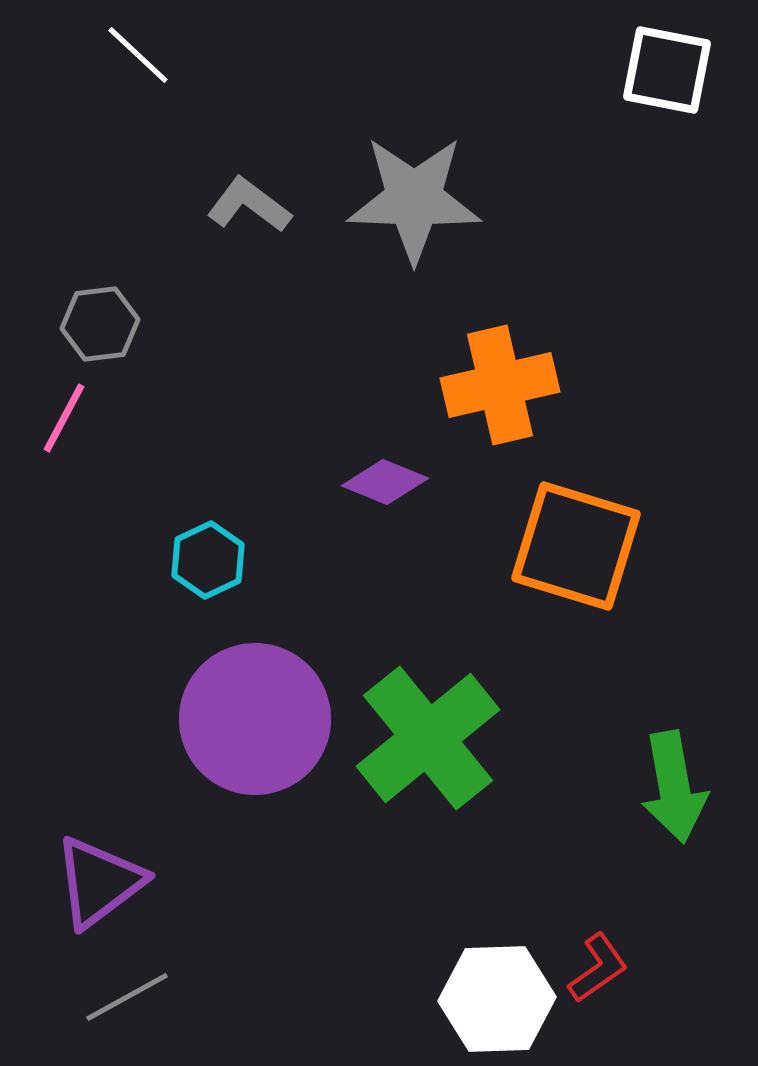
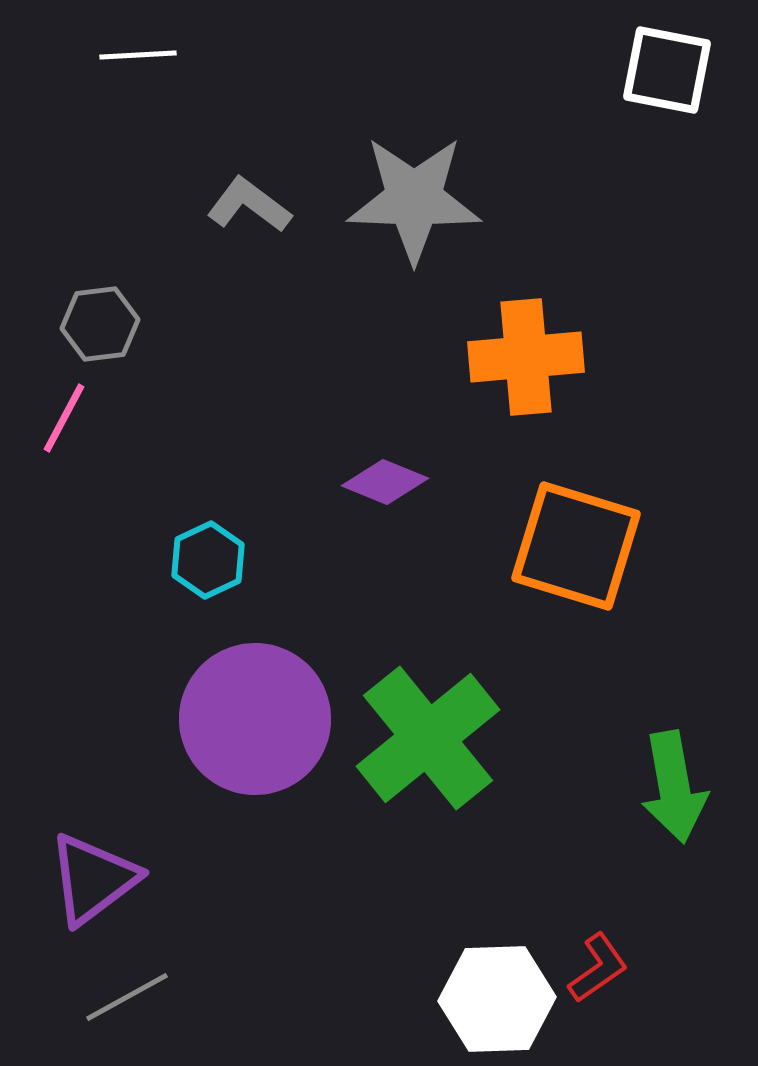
white line: rotated 46 degrees counterclockwise
orange cross: moved 26 px right, 28 px up; rotated 8 degrees clockwise
purple triangle: moved 6 px left, 3 px up
